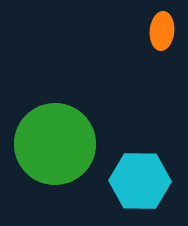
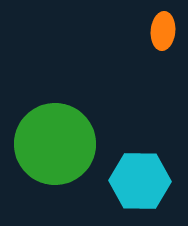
orange ellipse: moved 1 px right
